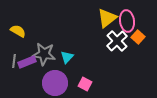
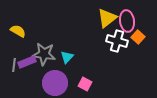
white cross: rotated 30 degrees counterclockwise
gray line: moved 4 px down
